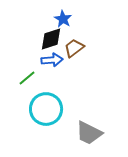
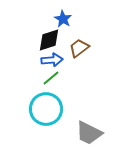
black diamond: moved 2 px left, 1 px down
brown trapezoid: moved 5 px right
green line: moved 24 px right
